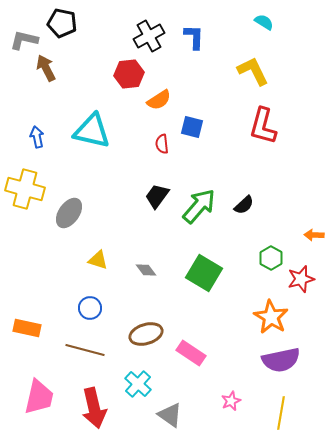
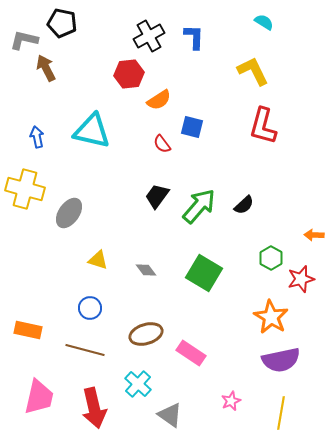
red semicircle: rotated 30 degrees counterclockwise
orange rectangle: moved 1 px right, 2 px down
